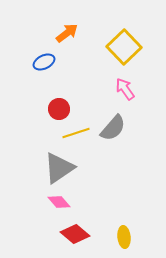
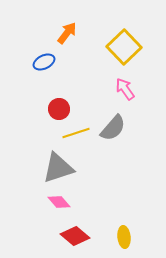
orange arrow: rotated 15 degrees counterclockwise
gray triangle: moved 1 px left; rotated 16 degrees clockwise
red diamond: moved 2 px down
